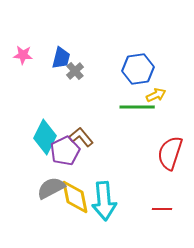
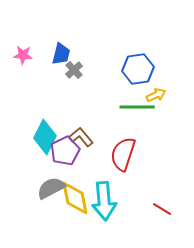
blue trapezoid: moved 4 px up
gray cross: moved 1 px left, 1 px up
red semicircle: moved 47 px left, 1 px down
yellow diamond: moved 1 px down
red line: rotated 30 degrees clockwise
